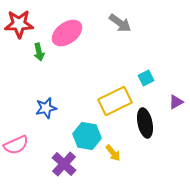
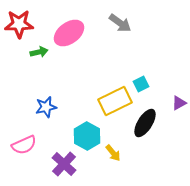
pink ellipse: moved 2 px right
green arrow: rotated 90 degrees counterclockwise
cyan square: moved 5 px left, 6 px down
purple triangle: moved 3 px right, 1 px down
blue star: moved 1 px up
black ellipse: rotated 44 degrees clockwise
cyan hexagon: rotated 20 degrees clockwise
pink semicircle: moved 8 px right
